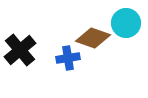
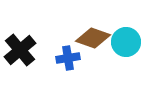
cyan circle: moved 19 px down
